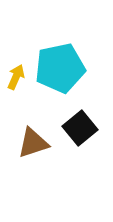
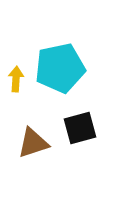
yellow arrow: moved 2 px down; rotated 20 degrees counterclockwise
black square: rotated 24 degrees clockwise
